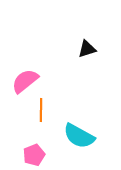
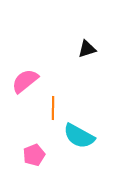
orange line: moved 12 px right, 2 px up
